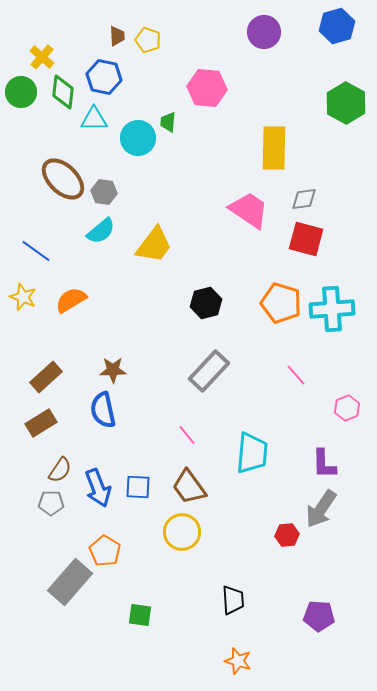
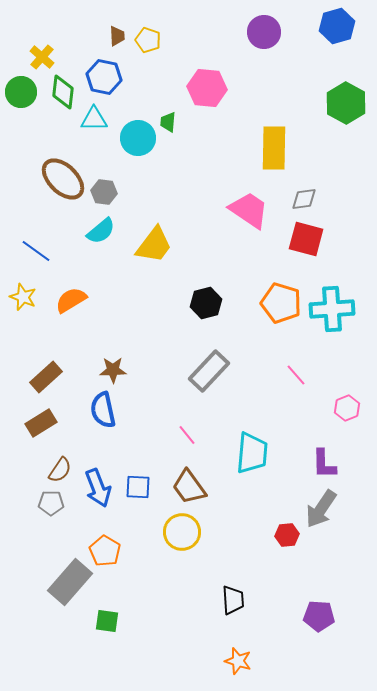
green square at (140, 615): moved 33 px left, 6 px down
